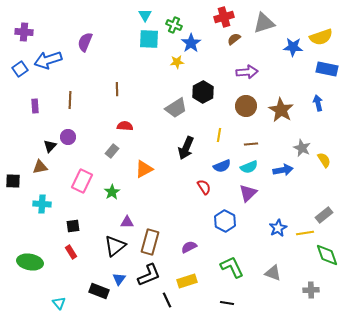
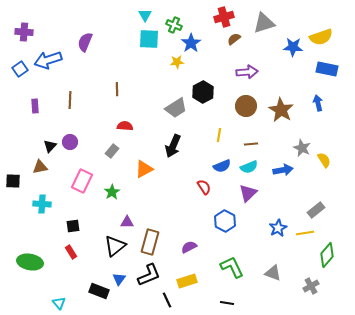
purple circle at (68, 137): moved 2 px right, 5 px down
black arrow at (186, 148): moved 13 px left, 2 px up
gray rectangle at (324, 215): moved 8 px left, 5 px up
green diamond at (327, 255): rotated 60 degrees clockwise
gray cross at (311, 290): moved 4 px up; rotated 28 degrees counterclockwise
